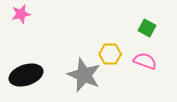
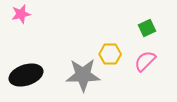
green square: rotated 36 degrees clockwise
pink semicircle: rotated 65 degrees counterclockwise
gray star: moved 1 px left; rotated 24 degrees counterclockwise
